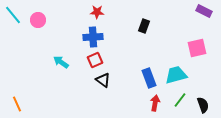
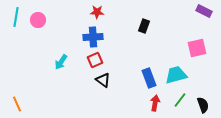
cyan line: moved 3 px right, 2 px down; rotated 48 degrees clockwise
cyan arrow: rotated 91 degrees counterclockwise
